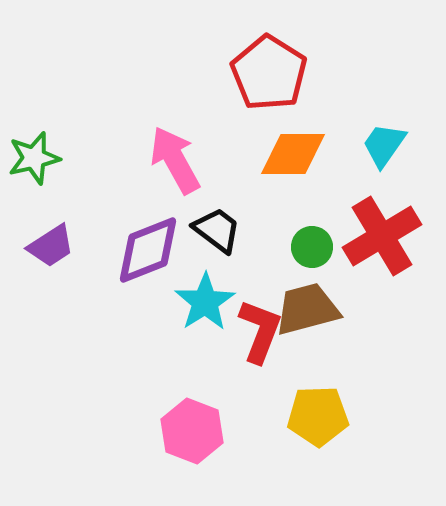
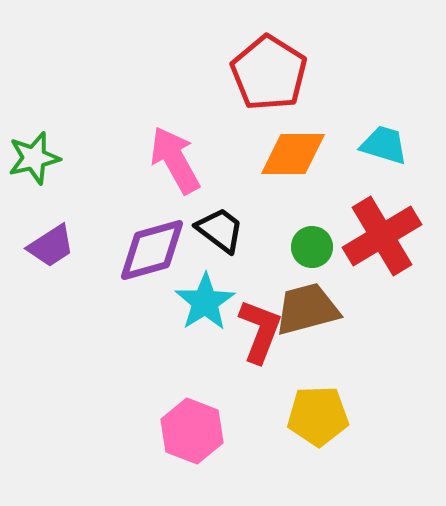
cyan trapezoid: rotated 72 degrees clockwise
black trapezoid: moved 3 px right
purple diamond: moved 4 px right; rotated 6 degrees clockwise
